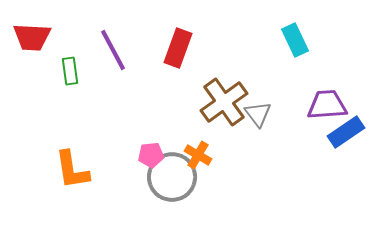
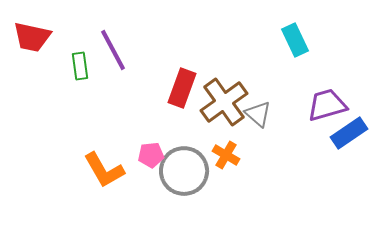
red trapezoid: rotated 9 degrees clockwise
red rectangle: moved 4 px right, 40 px down
green rectangle: moved 10 px right, 5 px up
purple trapezoid: rotated 12 degrees counterclockwise
gray triangle: rotated 12 degrees counterclockwise
blue rectangle: moved 3 px right, 1 px down
orange cross: moved 28 px right
orange L-shape: moved 32 px right; rotated 21 degrees counterclockwise
gray circle: moved 12 px right, 6 px up
